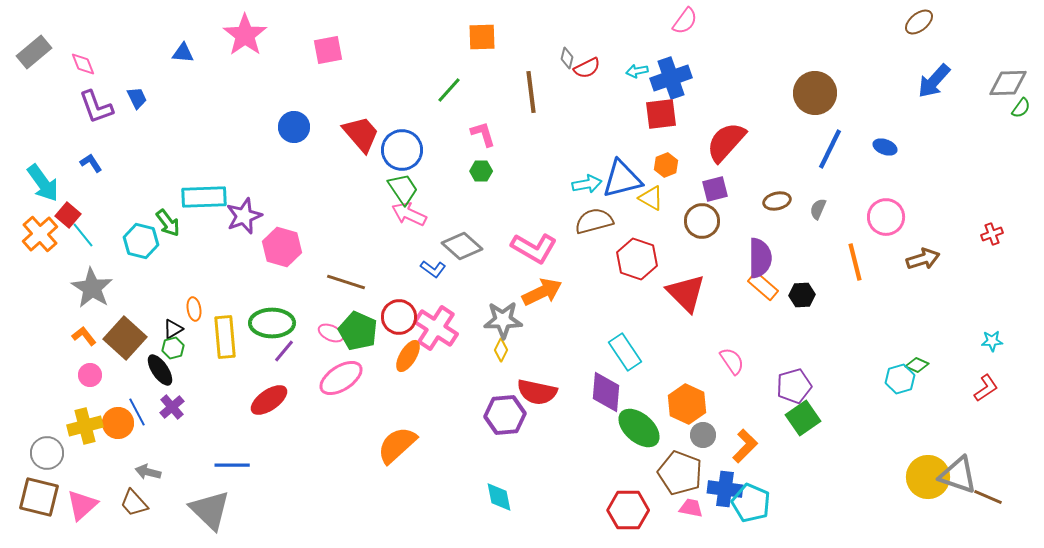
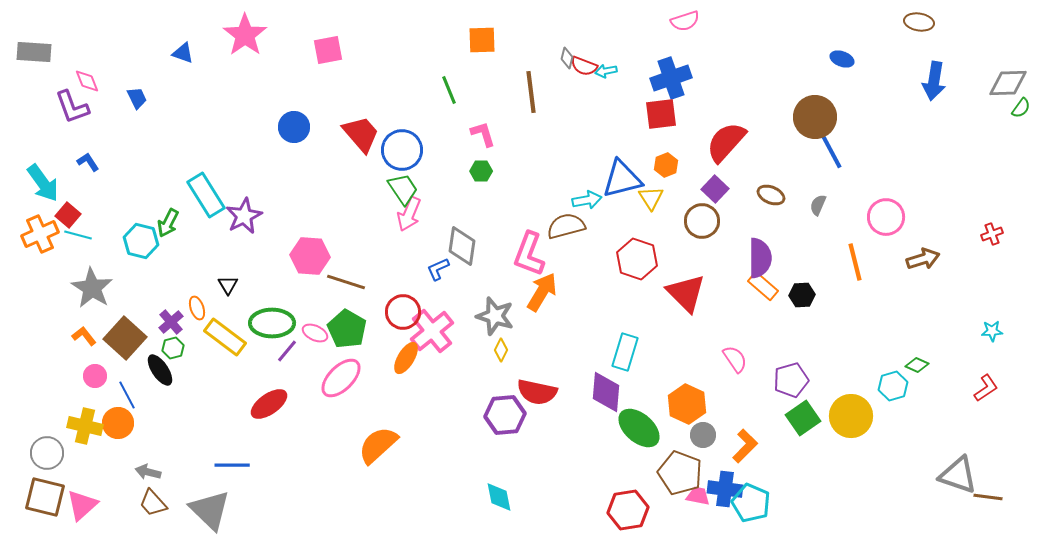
pink semicircle at (685, 21): rotated 36 degrees clockwise
brown ellipse at (919, 22): rotated 48 degrees clockwise
orange square at (482, 37): moved 3 px down
gray rectangle at (34, 52): rotated 44 degrees clockwise
blue triangle at (183, 53): rotated 15 degrees clockwise
pink diamond at (83, 64): moved 4 px right, 17 px down
red semicircle at (587, 68): moved 3 px left, 2 px up; rotated 48 degrees clockwise
cyan arrow at (637, 71): moved 31 px left
blue arrow at (934, 81): rotated 33 degrees counterclockwise
green line at (449, 90): rotated 64 degrees counterclockwise
brown circle at (815, 93): moved 24 px down
purple L-shape at (96, 107): moved 24 px left
blue ellipse at (885, 147): moved 43 px left, 88 px up
blue line at (830, 149): rotated 54 degrees counterclockwise
blue L-shape at (91, 163): moved 3 px left, 1 px up
cyan arrow at (587, 184): moved 16 px down
purple square at (715, 189): rotated 32 degrees counterclockwise
cyan rectangle at (204, 197): moved 2 px right, 2 px up; rotated 60 degrees clockwise
yellow triangle at (651, 198): rotated 28 degrees clockwise
brown ellipse at (777, 201): moved 6 px left, 6 px up; rotated 36 degrees clockwise
gray semicircle at (818, 209): moved 4 px up
pink arrow at (409, 214): rotated 92 degrees counterclockwise
purple star at (244, 216): rotated 6 degrees counterclockwise
brown semicircle at (594, 221): moved 28 px left, 5 px down
green arrow at (168, 223): rotated 64 degrees clockwise
orange cross at (40, 234): rotated 18 degrees clockwise
cyan line at (83, 235): moved 5 px left; rotated 36 degrees counterclockwise
gray diamond at (462, 246): rotated 57 degrees clockwise
pink hexagon at (282, 247): moved 28 px right, 9 px down; rotated 12 degrees counterclockwise
pink L-shape at (534, 248): moved 5 px left, 6 px down; rotated 81 degrees clockwise
blue L-shape at (433, 269): moved 5 px right; rotated 120 degrees clockwise
orange arrow at (542, 292): rotated 33 degrees counterclockwise
orange ellipse at (194, 309): moved 3 px right, 1 px up; rotated 10 degrees counterclockwise
red circle at (399, 317): moved 4 px right, 5 px up
gray star at (503, 320): moved 8 px left, 4 px up; rotated 18 degrees clockwise
pink cross at (436, 328): moved 4 px left, 3 px down; rotated 18 degrees clockwise
black triangle at (173, 329): moved 55 px right, 44 px up; rotated 30 degrees counterclockwise
green pentagon at (358, 331): moved 11 px left, 2 px up; rotated 6 degrees clockwise
pink ellipse at (331, 333): moved 16 px left
yellow rectangle at (225, 337): rotated 48 degrees counterclockwise
cyan star at (992, 341): moved 10 px up
purple line at (284, 351): moved 3 px right
cyan rectangle at (625, 352): rotated 51 degrees clockwise
orange ellipse at (408, 356): moved 2 px left, 2 px down
pink semicircle at (732, 361): moved 3 px right, 2 px up
pink circle at (90, 375): moved 5 px right, 1 px down
pink ellipse at (341, 378): rotated 12 degrees counterclockwise
cyan hexagon at (900, 379): moved 7 px left, 7 px down
purple pentagon at (794, 386): moved 3 px left, 6 px up
red ellipse at (269, 400): moved 4 px down
purple cross at (172, 407): moved 1 px left, 85 px up
blue line at (137, 412): moved 10 px left, 17 px up
yellow cross at (85, 426): rotated 28 degrees clockwise
orange semicircle at (397, 445): moved 19 px left
yellow circle at (928, 477): moved 77 px left, 61 px up
brown square at (39, 497): moved 6 px right
brown line at (988, 497): rotated 16 degrees counterclockwise
brown trapezoid at (134, 503): moved 19 px right
pink trapezoid at (691, 508): moved 7 px right, 12 px up
red hexagon at (628, 510): rotated 9 degrees counterclockwise
